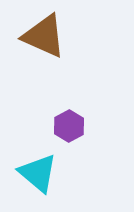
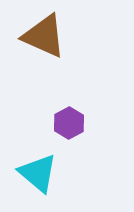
purple hexagon: moved 3 px up
